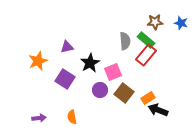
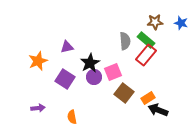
purple circle: moved 6 px left, 13 px up
purple arrow: moved 1 px left, 10 px up
